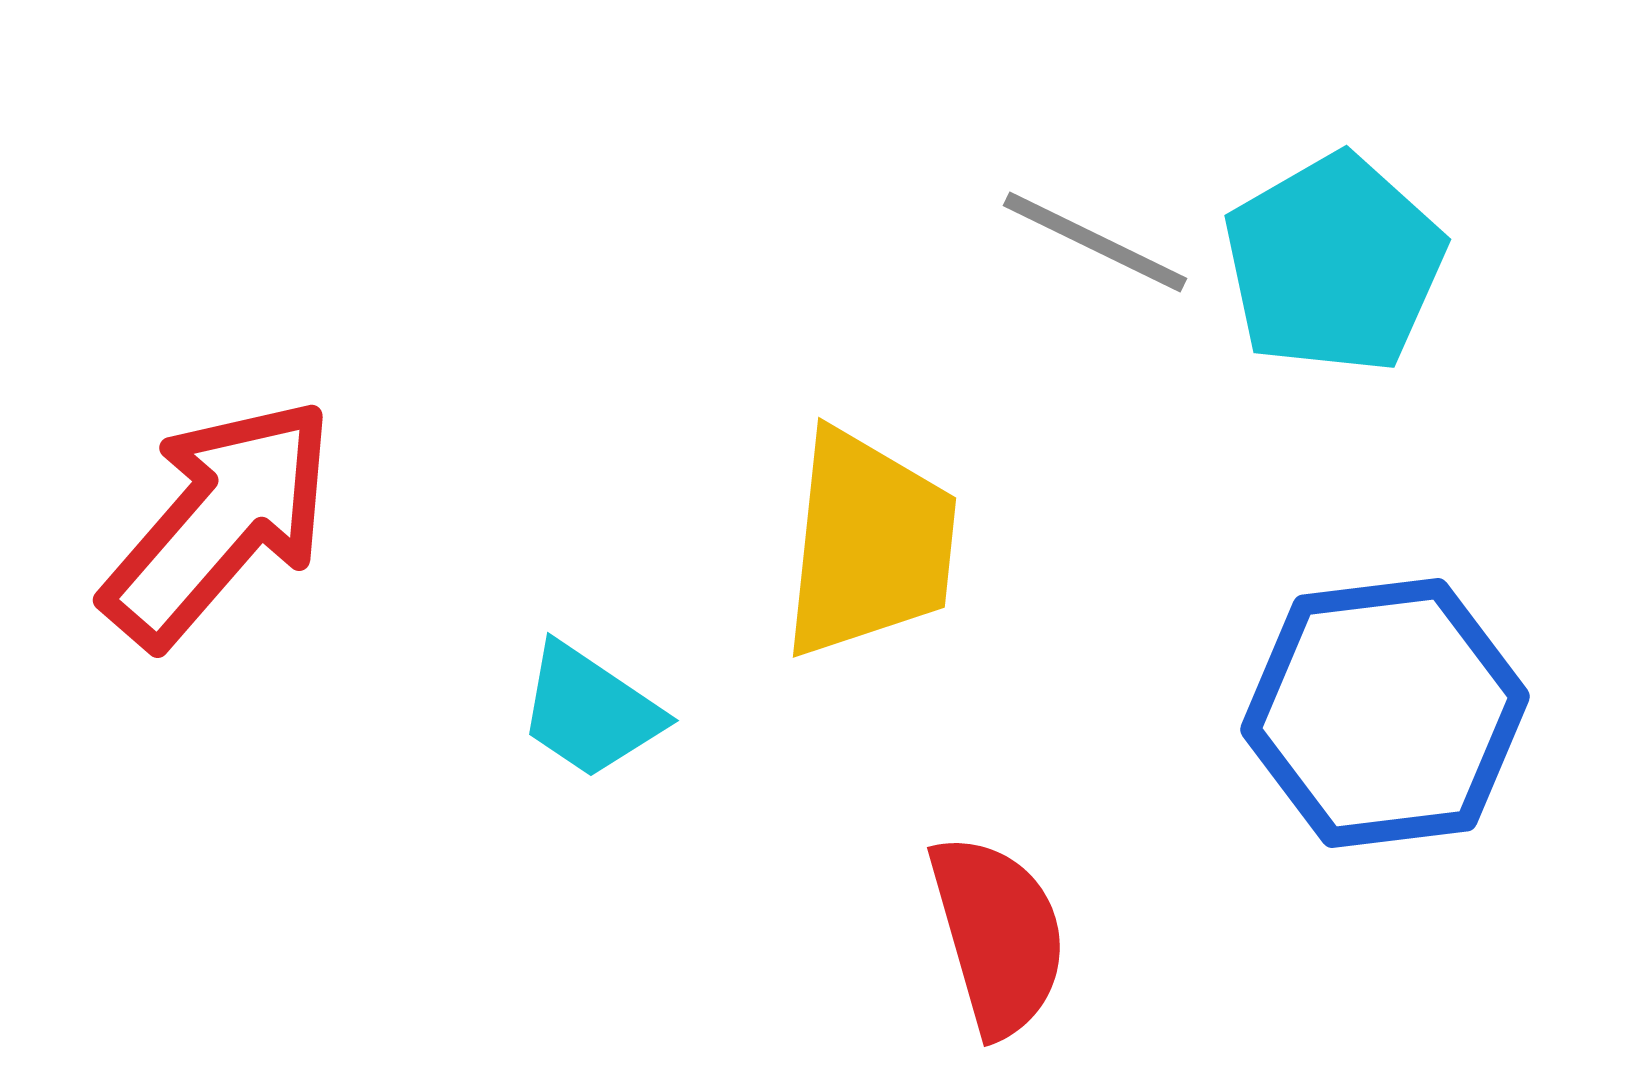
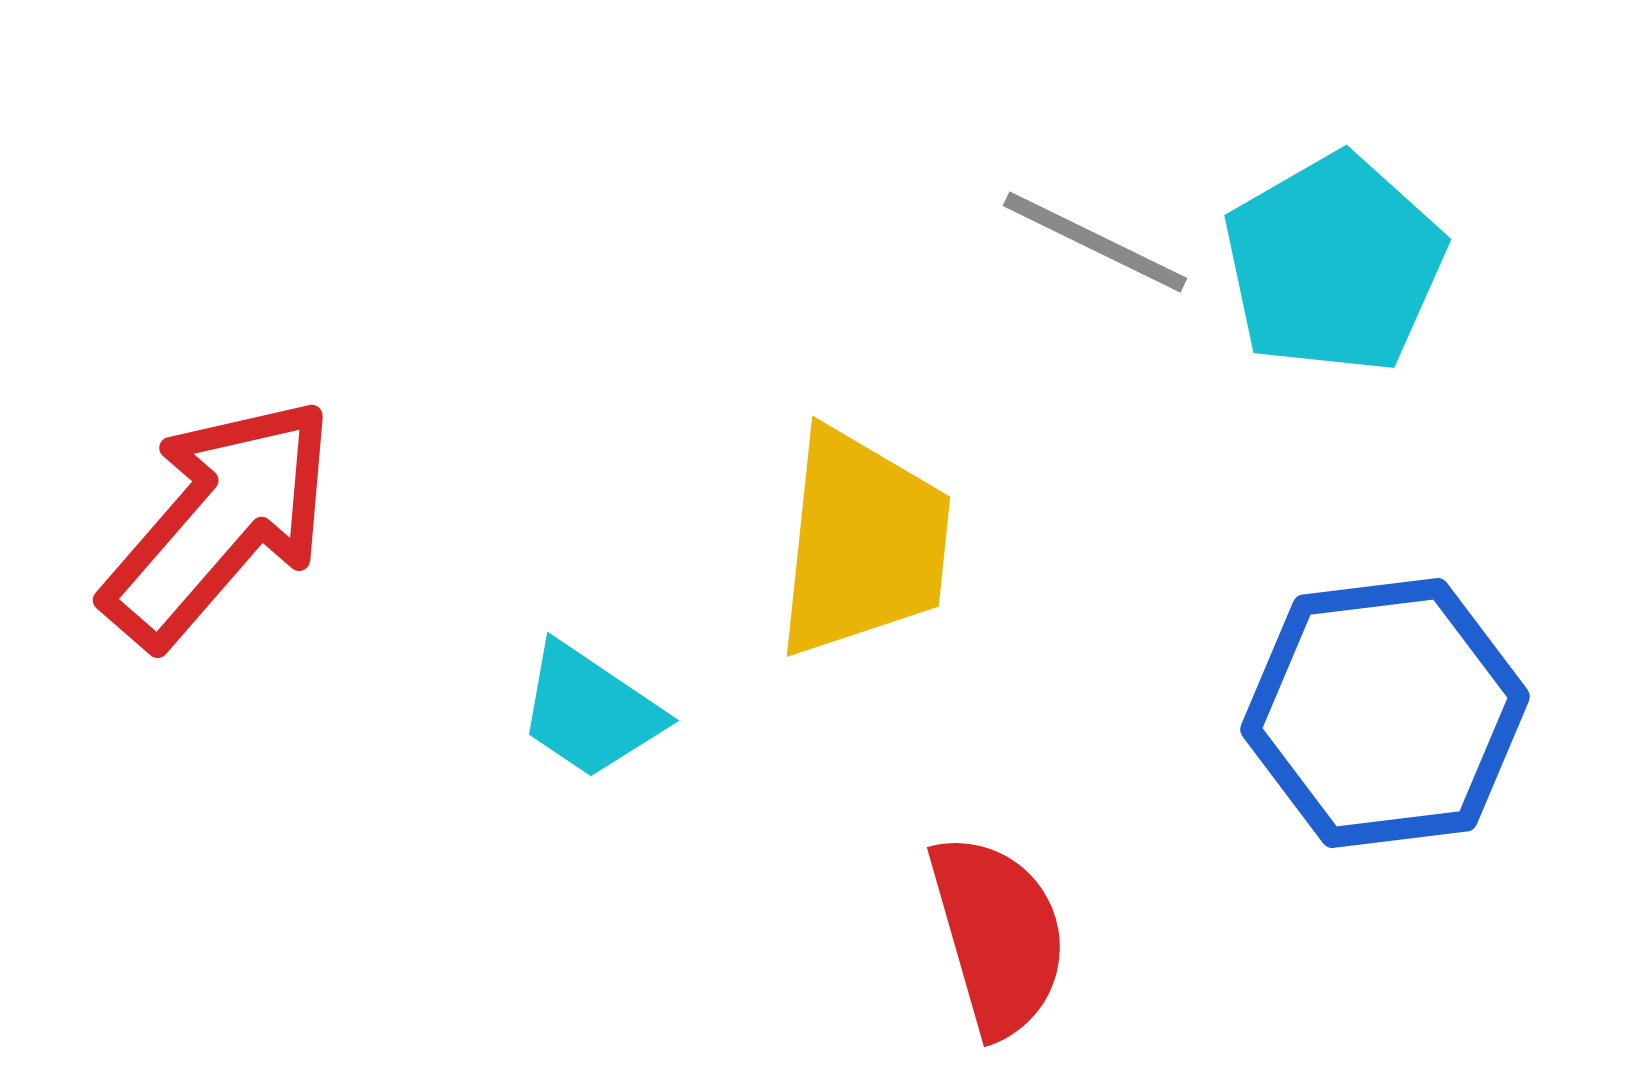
yellow trapezoid: moved 6 px left, 1 px up
